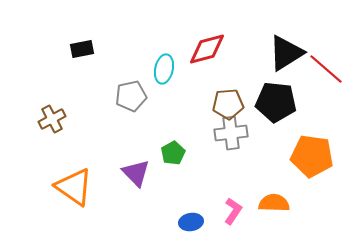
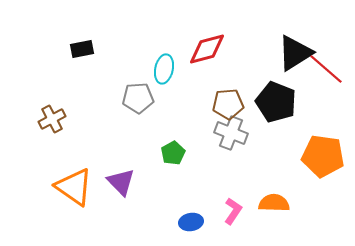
black triangle: moved 9 px right
gray pentagon: moved 7 px right, 2 px down; rotated 8 degrees clockwise
black pentagon: rotated 15 degrees clockwise
gray cross: rotated 28 degrees clockwise
orange pentagon: moved 11 px right
purple triangle: moved 15 px left, 9 px down
